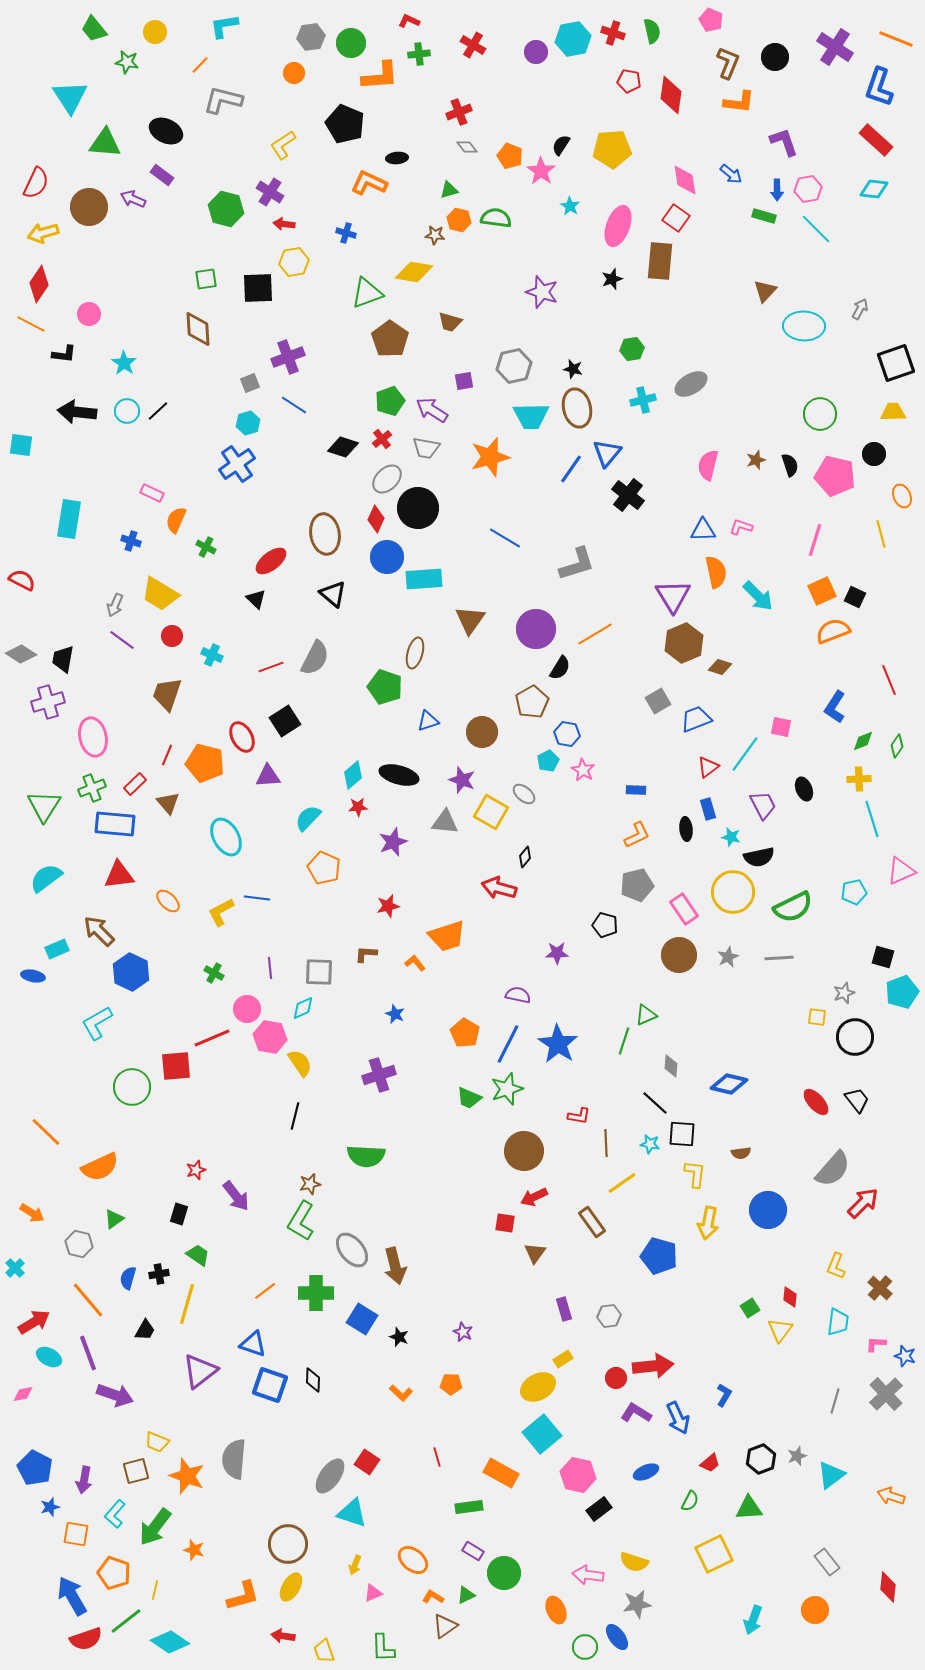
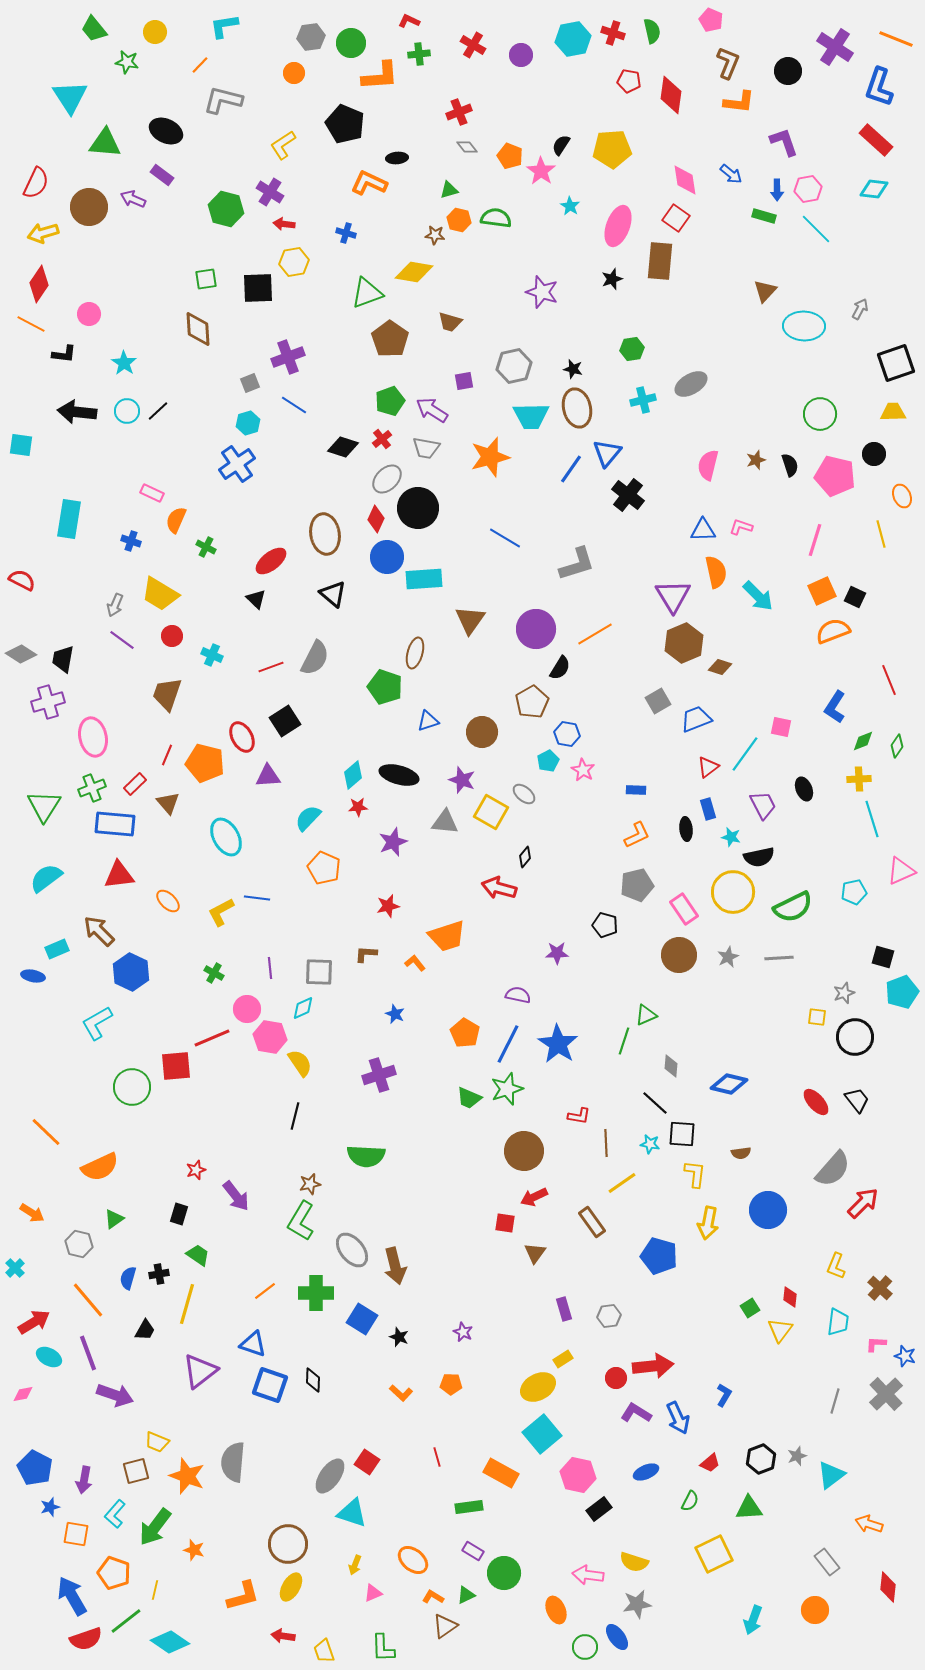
purple circle at (536, 52): moved 15 px left, 3 px down
black circle at (775, 57): moved 13 px right, 14 px down
gray semicircle at (234, 1459): moved 1 px left, 3 px down
orange arrow at (891, 1496): moved 22 px left, 28 px down
